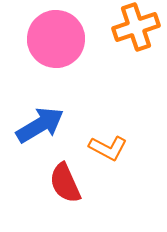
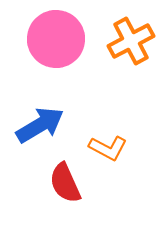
orange cross: moved 5 px left, 14 px down; rotated 9 degrees counterclockwise
